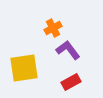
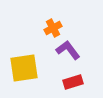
red rectangle: moved 2 px right; rotated 12 degrees clockwise
